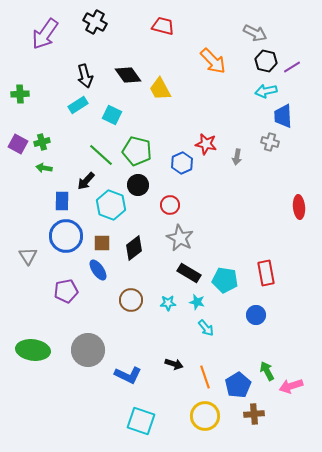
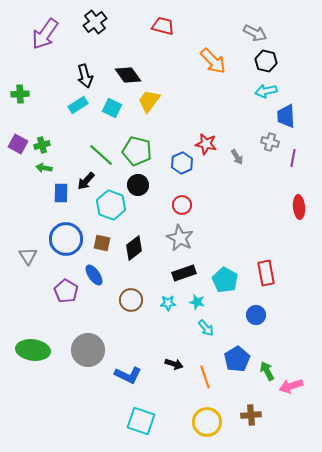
black cross at (95, 22): rotated 25 degrees clockwise
purple line at (292, 67): moved 1 px right, 91 px down; rotated 48 degrees counterclockwise
yellow trapezoid at (160, 89): moved 11 px left, 12 px down; rotated 65 degrees clockwise
cyan square at (112, 115): moved 7 px up
blue trapezoid at (283, 116): moved 3 px right
green cross at (42, 142): moved 3 px down
gray arrow at (237, 157): rotated 42 degrees counterclockwise
blue rectangle at (62, 201): moved 1 px left, 8 px up
red circle at (170, 205): moved 12 px right
blue circle at (66, 236): moved 3 px down
brown square at (102, 243): rotated 12 degrees clockwise
blue ellipse at (98, 270): moved 4 px left, 5 px down
black rectangle at (189, 273): moved 5 px left; rotated 50 degrees counterclockwise
cyan pentagon at (225, 280): rotated 20 degrees clockwise
purple pentagon at (66, 291): rotated 30 degrees counterclockwise
blue pentagon at (238, 385): moved 1 px left, 26 px up
brown cross at (254, 414): moved 3 px left, 1 px down
yellow circle at (205, 416): moved 2 px right, 6 px down
